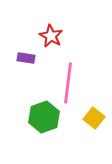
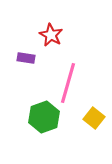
red star: moved 1 px up
pink line: rotated 9 degrees clockwise
